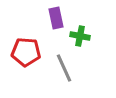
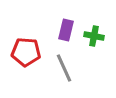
purple rectangle: moved 10 px right, 12 px down; rotated 25 degrees clockwise
green cross: moved 14 px right
